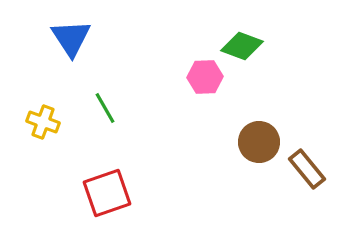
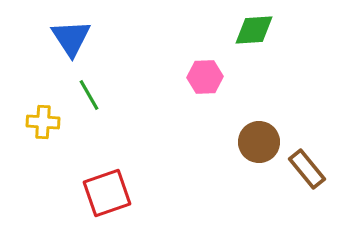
green diamond: moved 12 px right, 16 px up; rotated 24 degrees counterclockwise
green line: moved 16 px left, 13 px up
yellow cross: rotated 16 degrees counterclockwise
